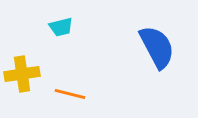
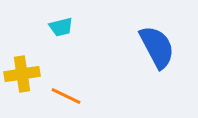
orange line: moved 4 px left, 2 px down; rotated 12 degrees clockwise
